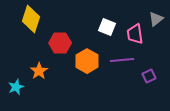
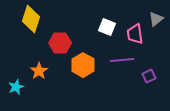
orange hexagon: moved 4 px left, 4 px down
